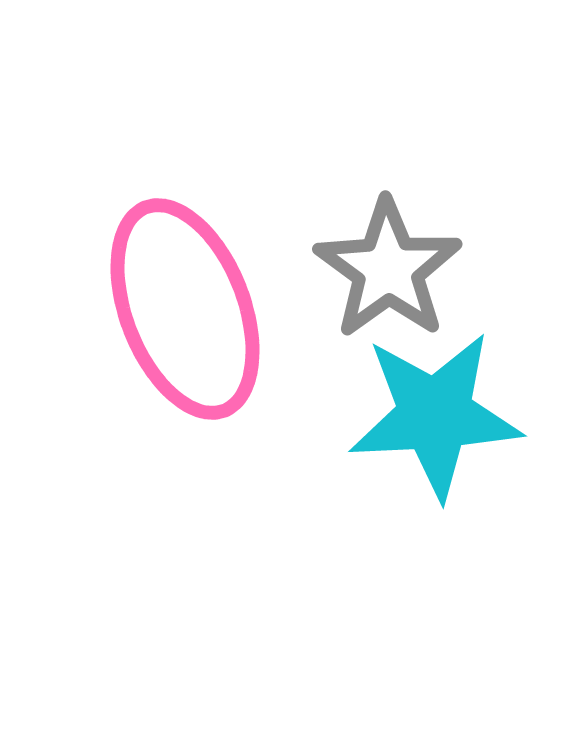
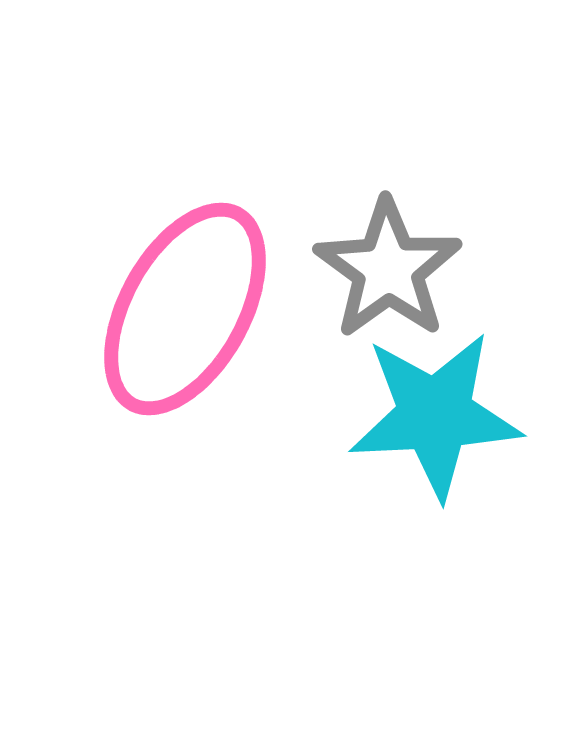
pink ellipse: rotated 50 degrees clockwise
